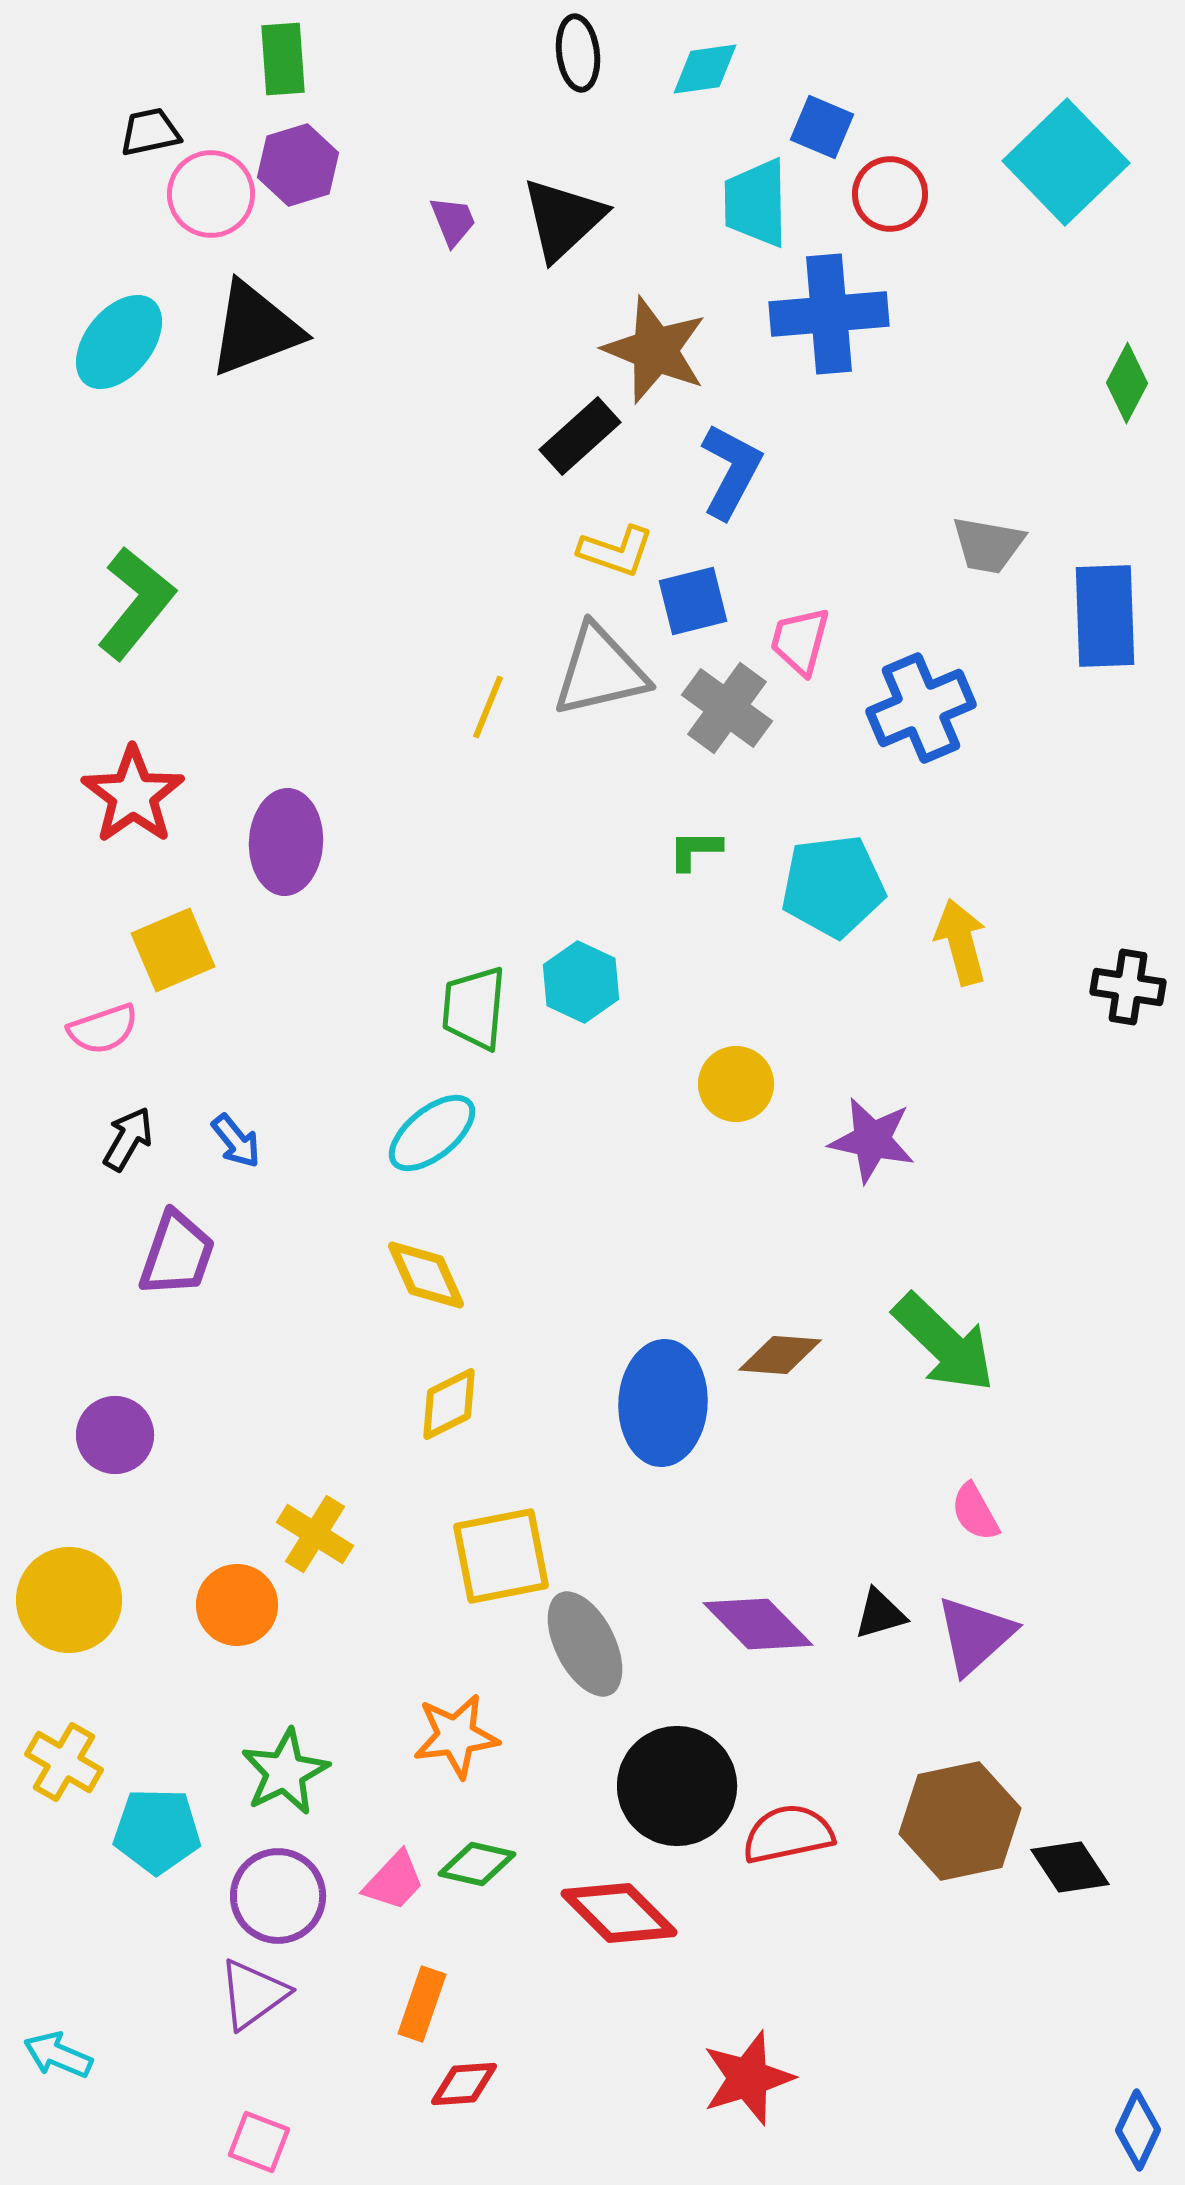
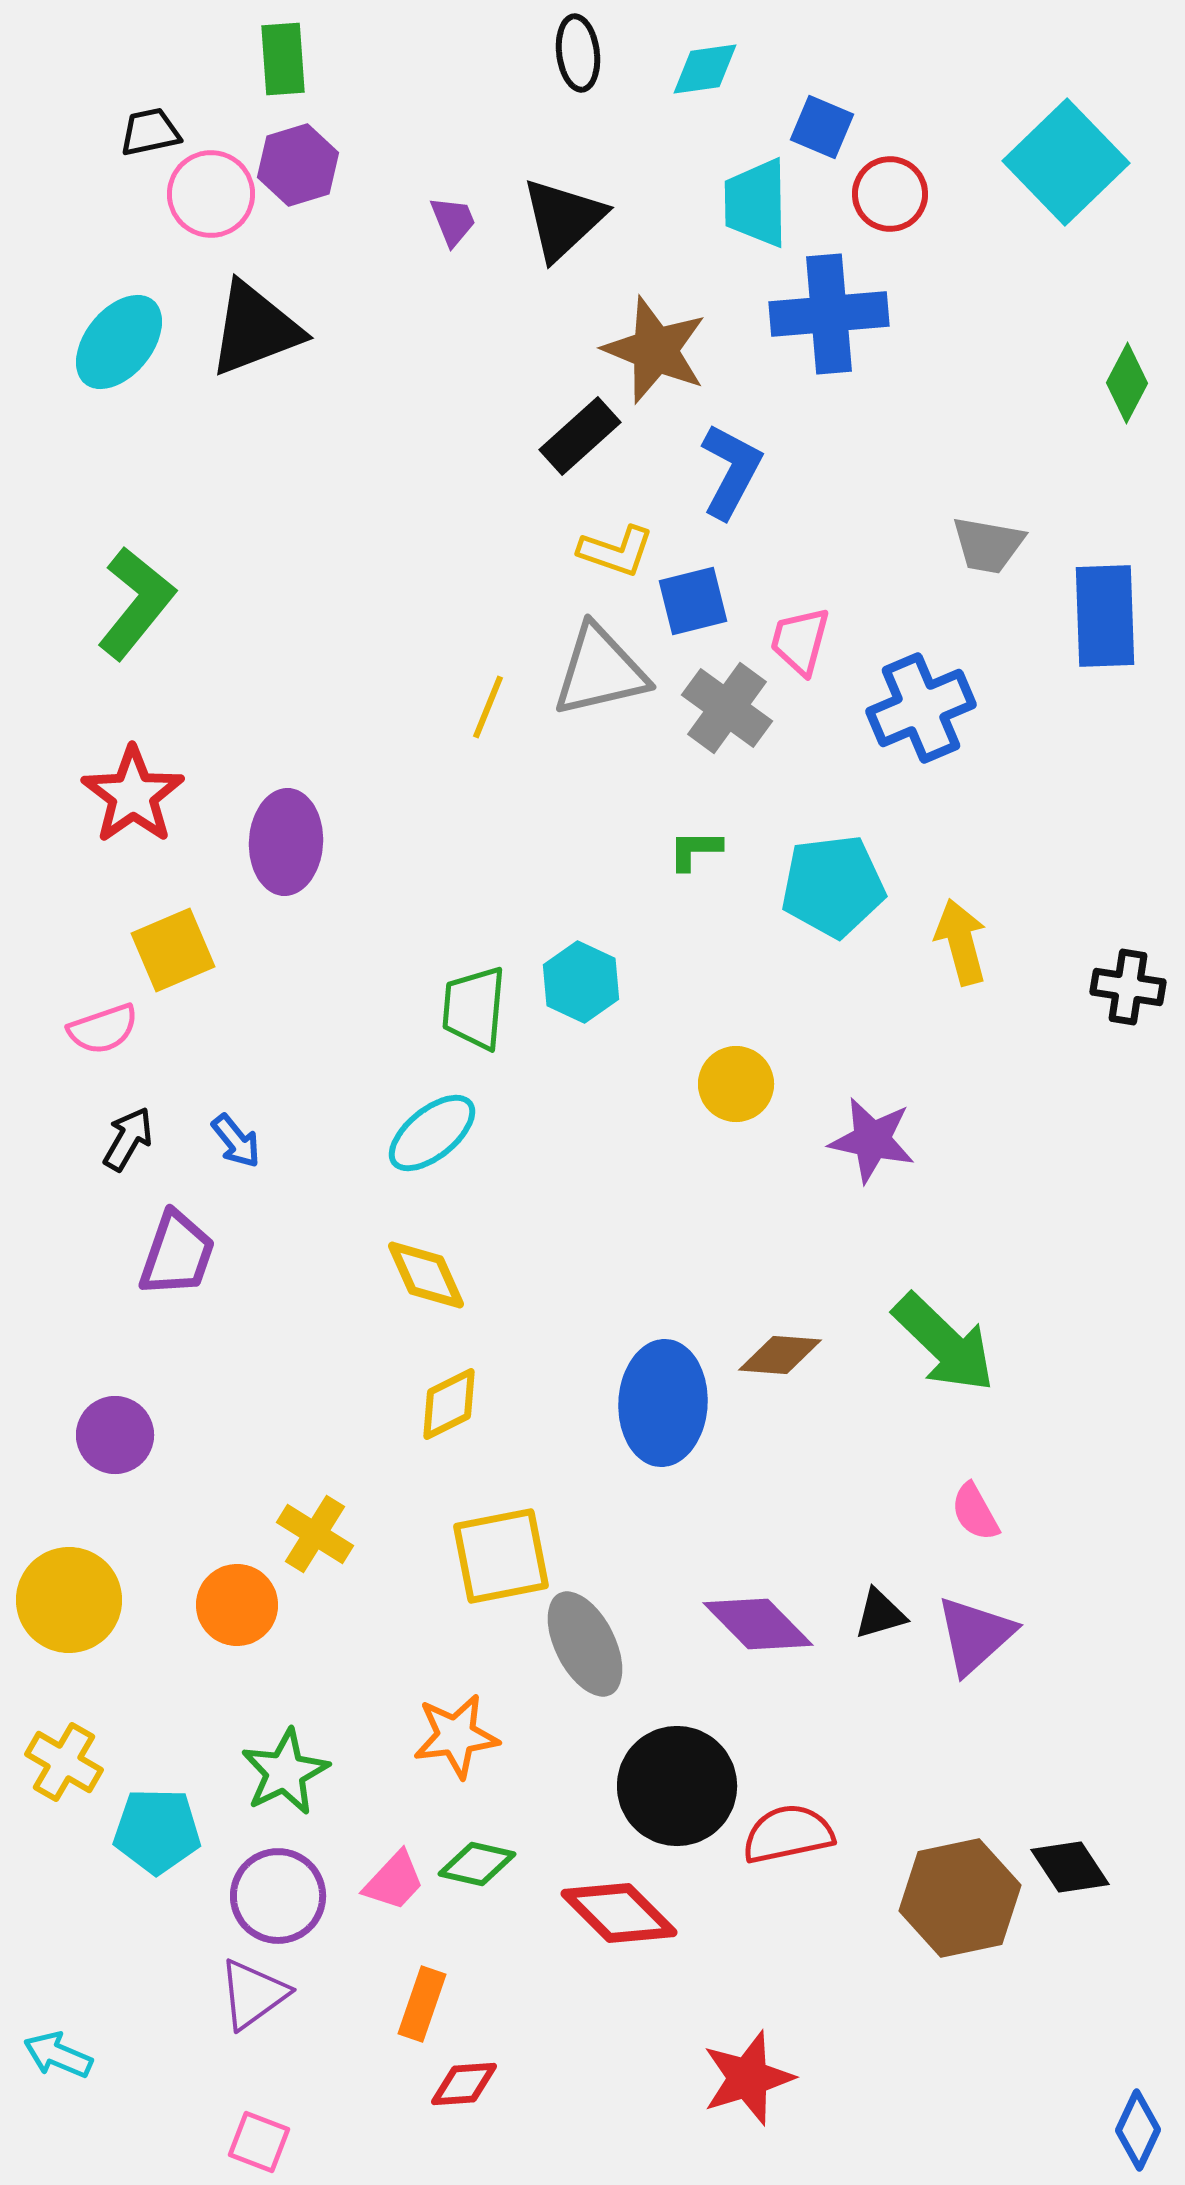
brown hexagon at (960, 1821): moved 77 px down
